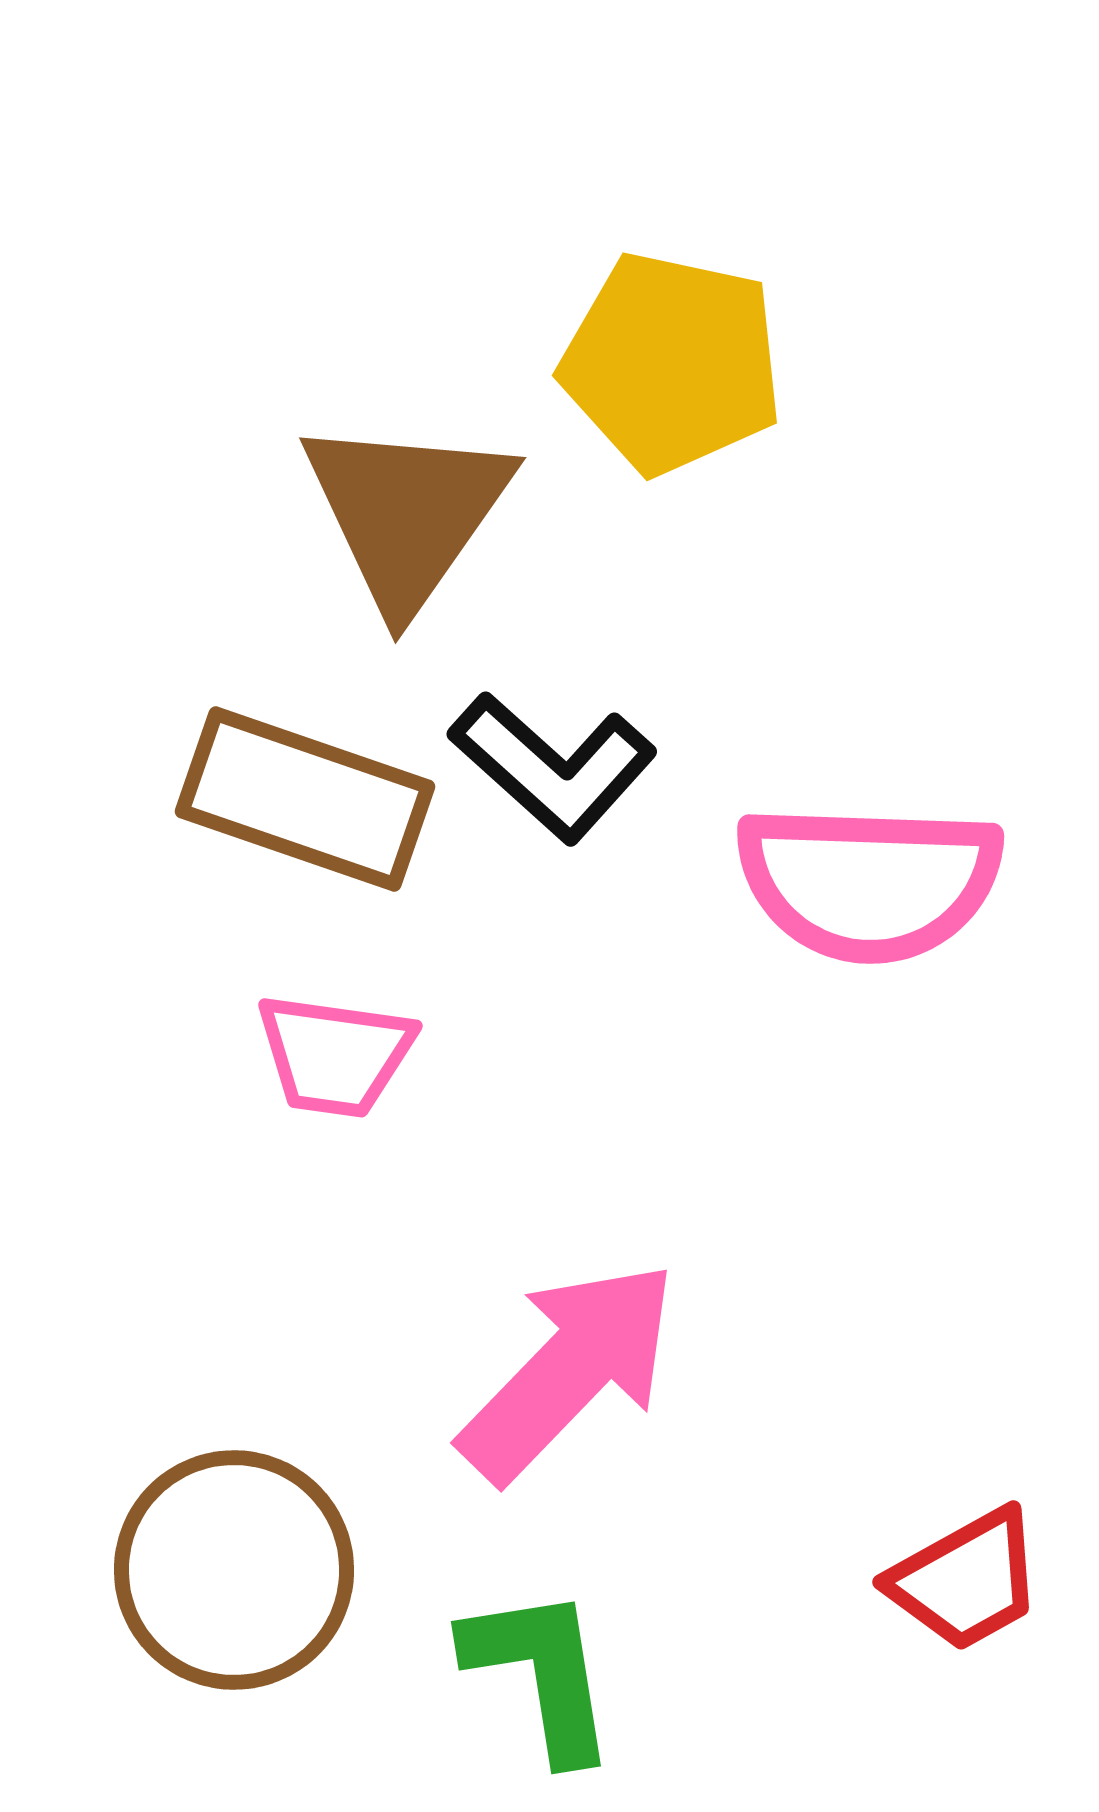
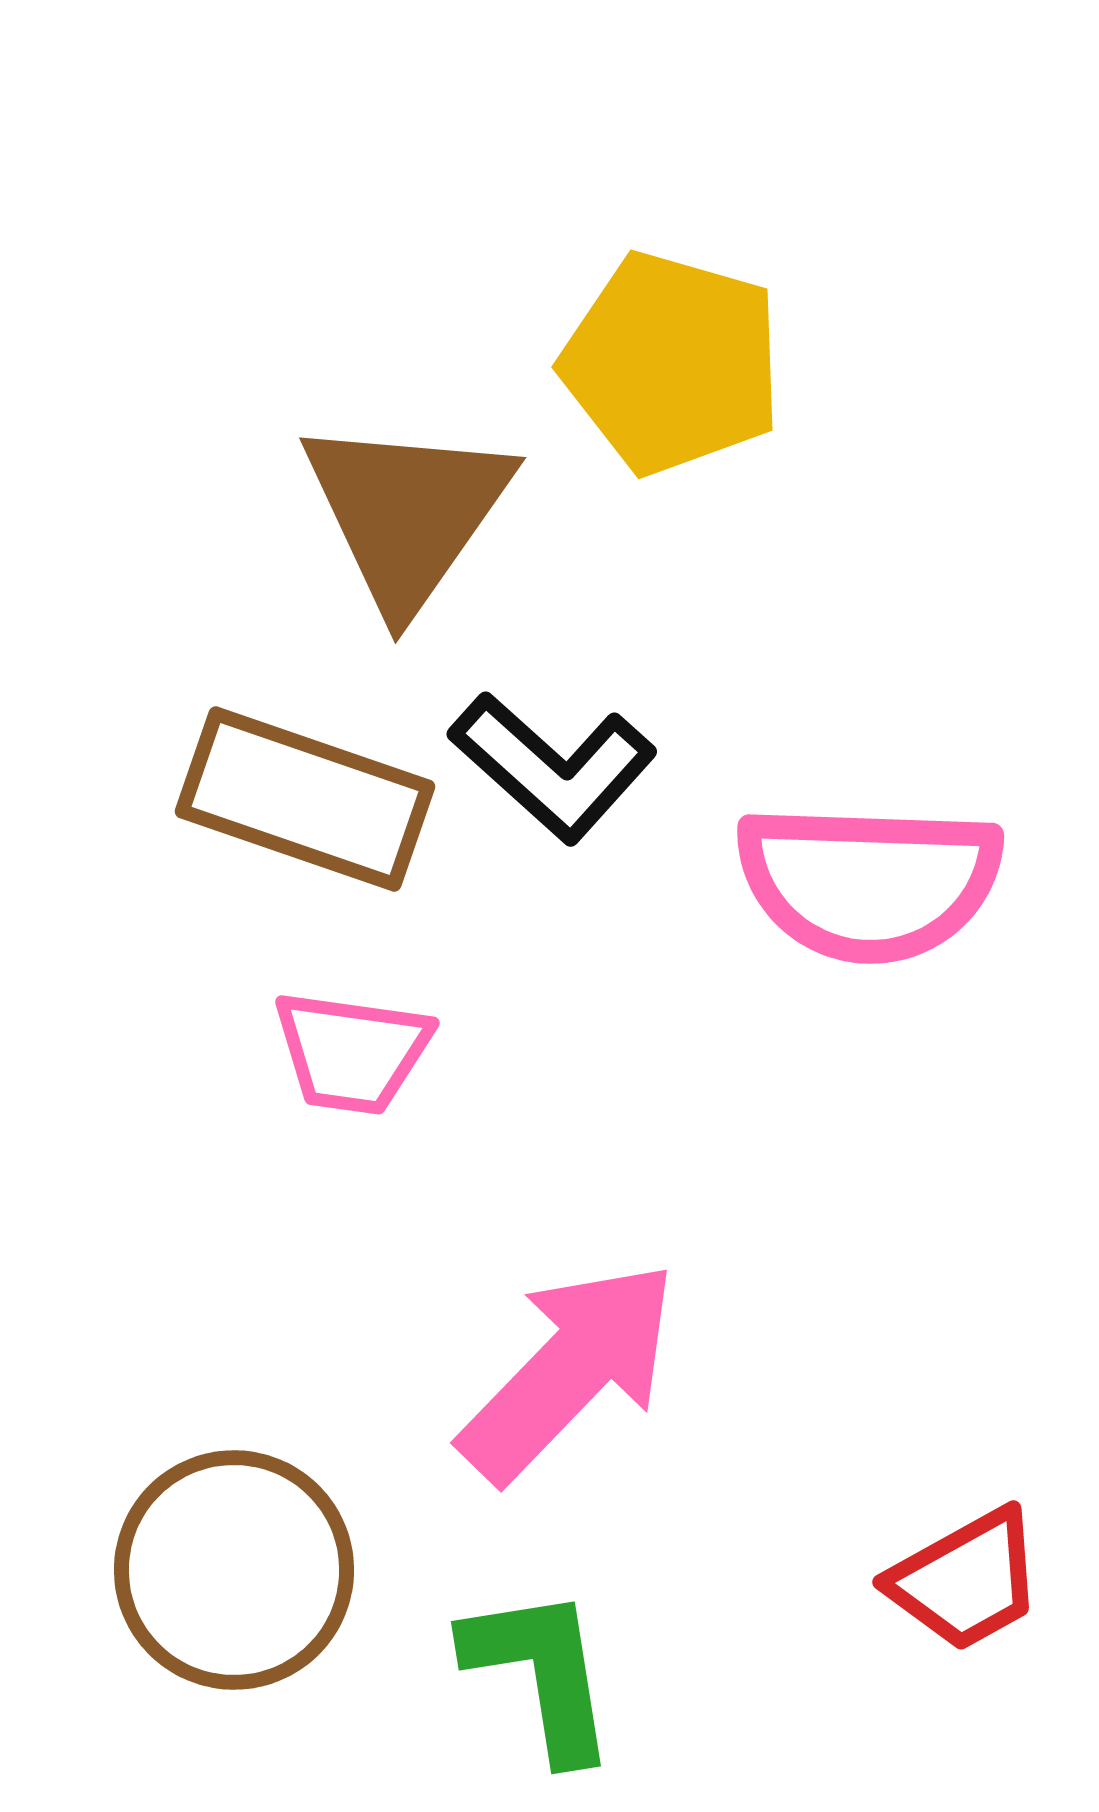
yellow pentagon: rotated 4 degrees clockwise
pink trapezoid: moved 17 px right, 3 px up
